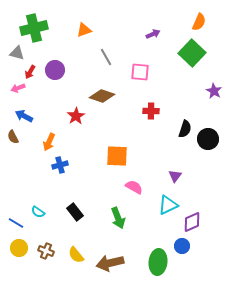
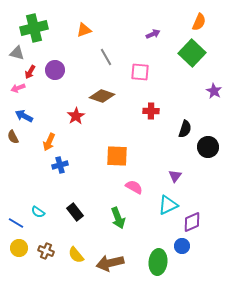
black circle: moved 8 px down
